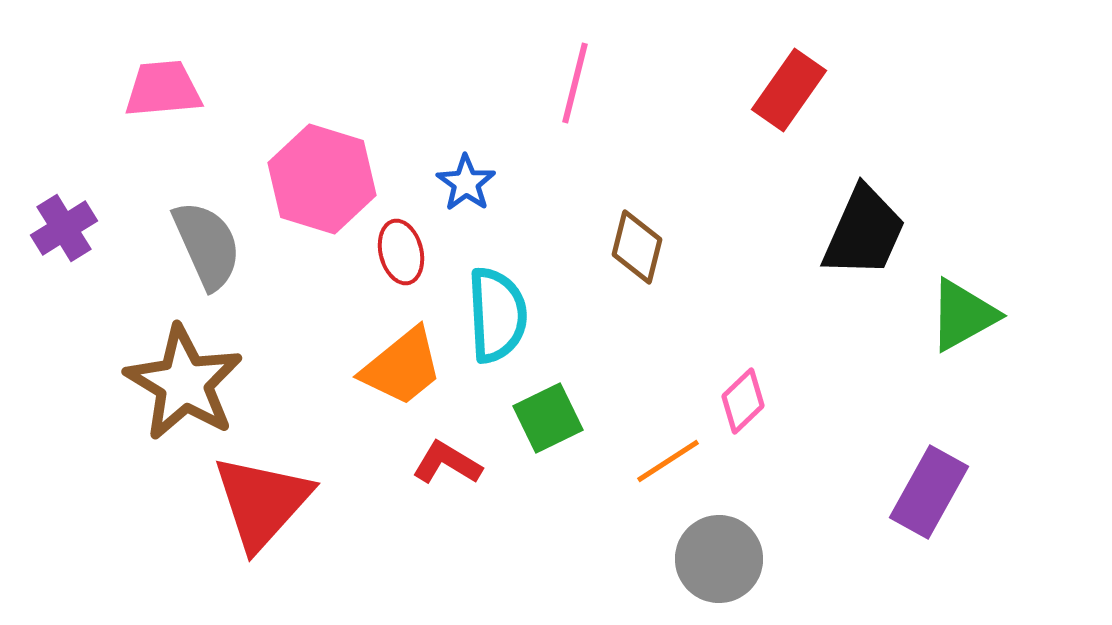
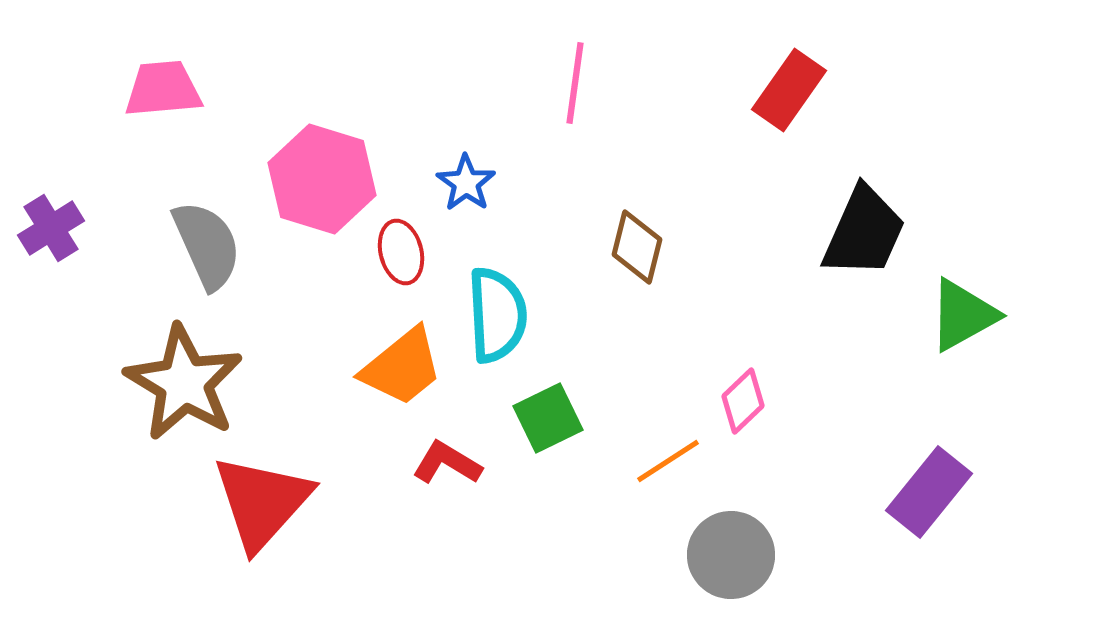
pink line: rotated 6 degrees counterclockwise
purple cross: moved 13 px left
purple rectangle: rotated 10 degrees clockwise
gray circle: moved 12 px right, 4 px up
